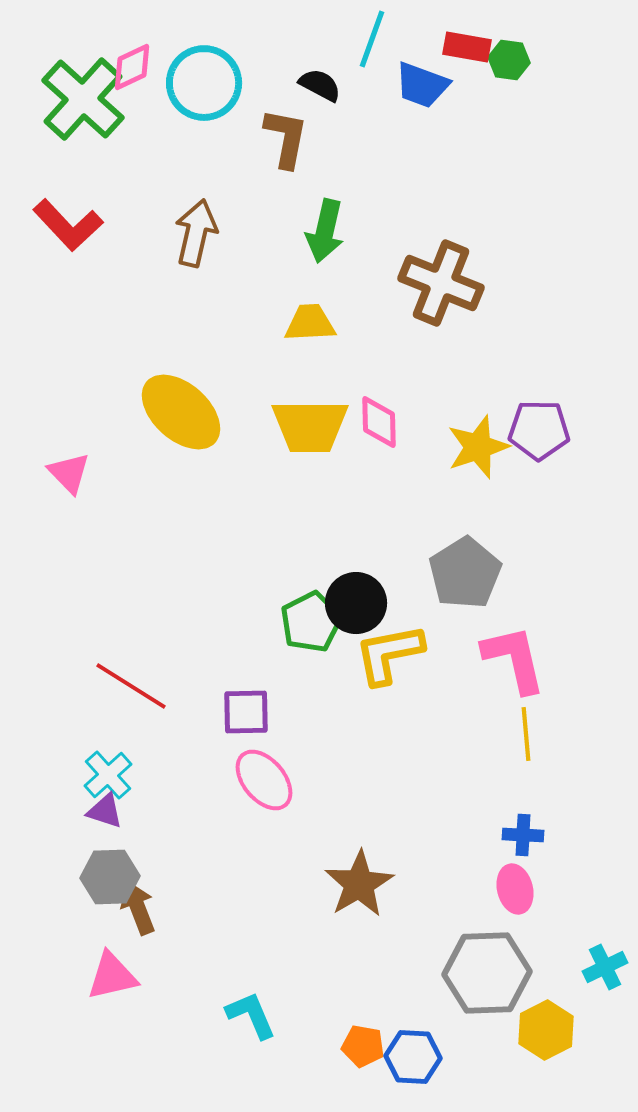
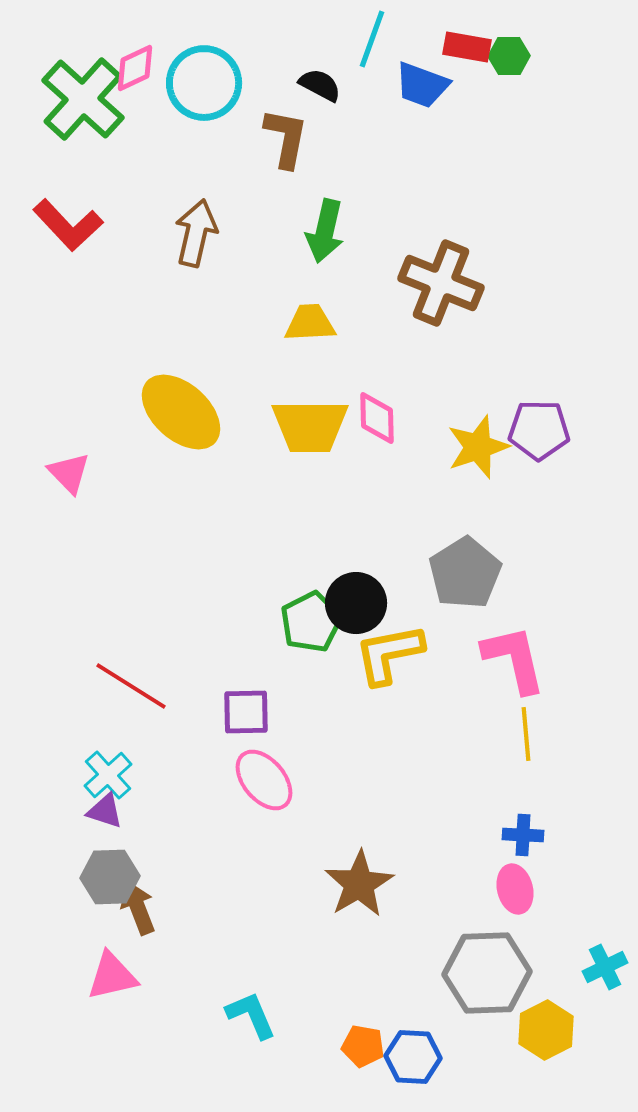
green hexagon at (509, 60): moved 4 px up; rotated 9 degrees counterclockwise
pink diamond at (132, 67): moved 3 px right, 1 px down
pink diamond at (379, 422): moved 2 px left, 4 px up
